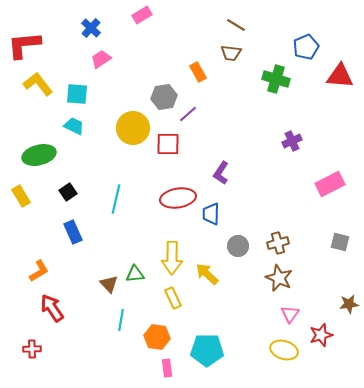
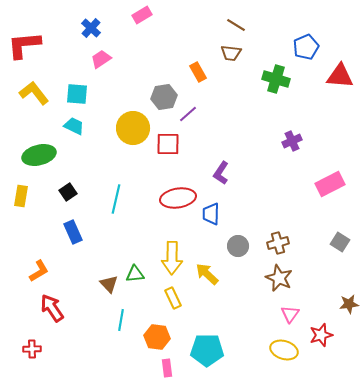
yellow L-shape at (38, 84): moved 4 px left, 9 px down
yellow rectangle at (21, 196): rotated 40 degrees clockwise
gray square at (340, 242): rotated 18 degrees clockwise
